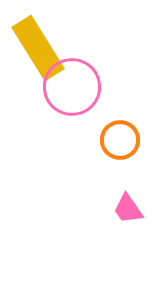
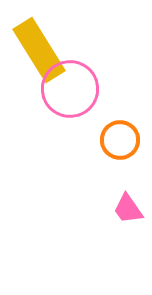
yellow rectangle: moved 1 px right, 2 px down
pink circle: moved 2 px left, 2 px down
